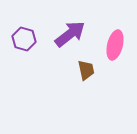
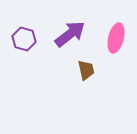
pink ellipse: moved 1 px right, 7 px up
